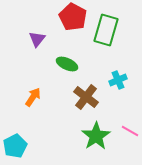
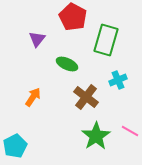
green rectangle: moved 10 px down
